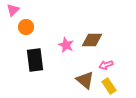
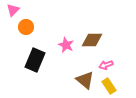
black rectangle: rotated 30 degrees clockwise
